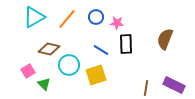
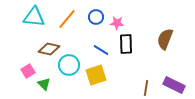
cyan triangle: rotated 35 degrees clockwise
